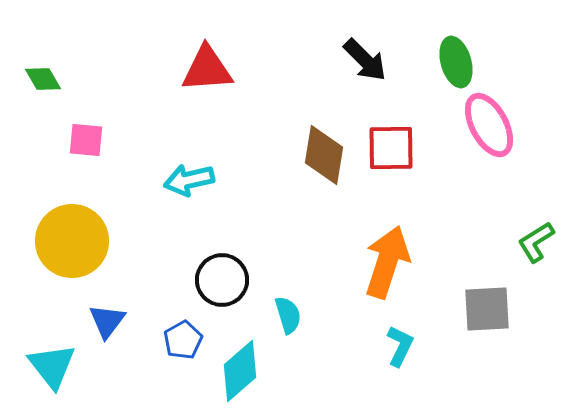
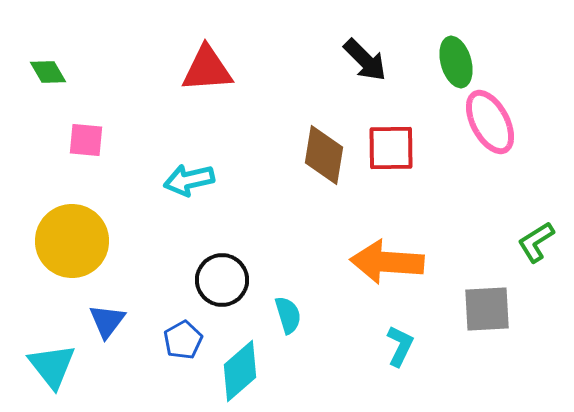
green diamond: moved 5 px right, 7 px up
pink ellipse: moved 1 px right, 3 px up
orange arrow: rotated 104 degrees counterclockwise
